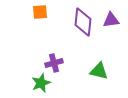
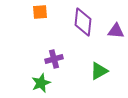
purple triangle: moved 5 px right, 11 px down; rotated 12 degrees clockwise
purple cross: moved 4 px up
green triangle: rotated 42 degrees counterclockwise
